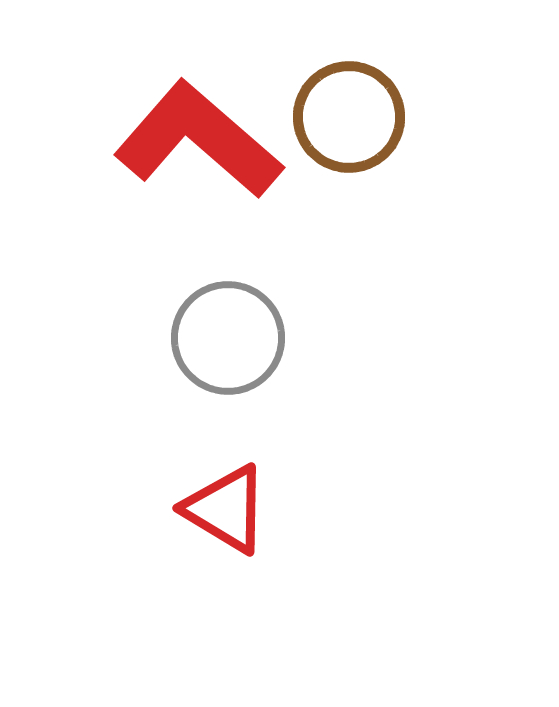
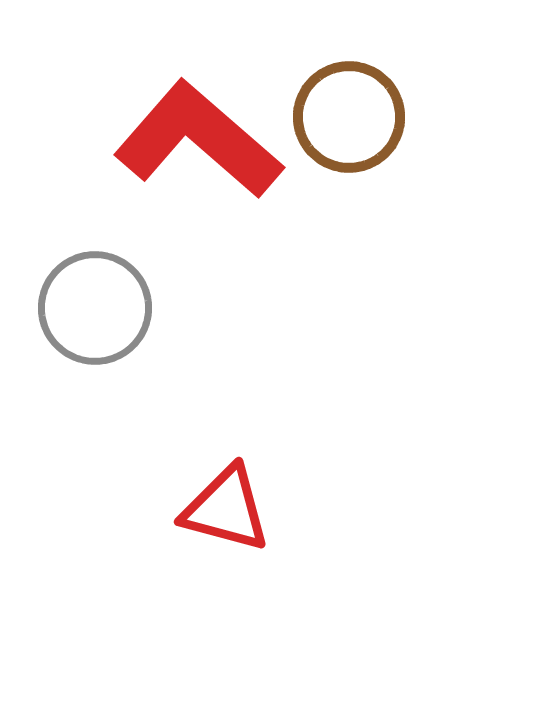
gray circle: moved 133 px left, 30 px up
red triangle: rotated 16 degrees counterclockwise
